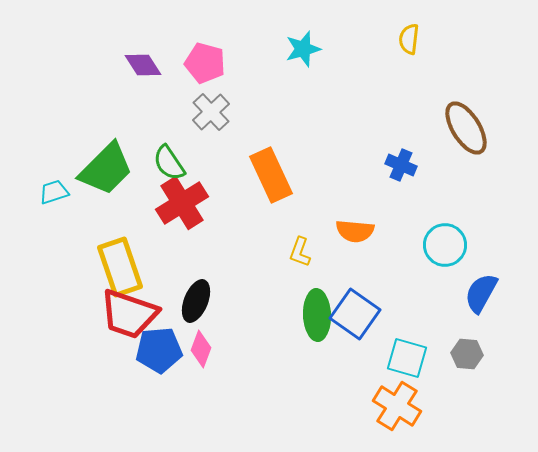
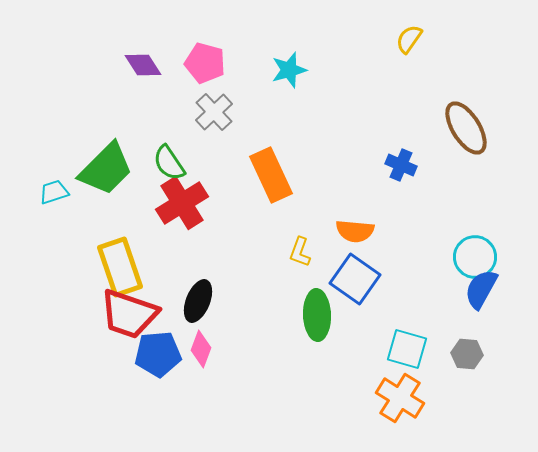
yellow semicircle: rotated 28 degrees clockwise
cyan star: moved 14 px left, 21 px down
gray cross: moved 3 px right
cyan circle: moved 30 px right, 12 px down
blue semicircle: moved 4 px up
black ellipse: moved 2 px right
blue square: moved 35 px up
blue pentagon: moved 1 px left, 4 px down
cyan square: moved 9 px up
orange cross: moved 3 px right, 8 px up
